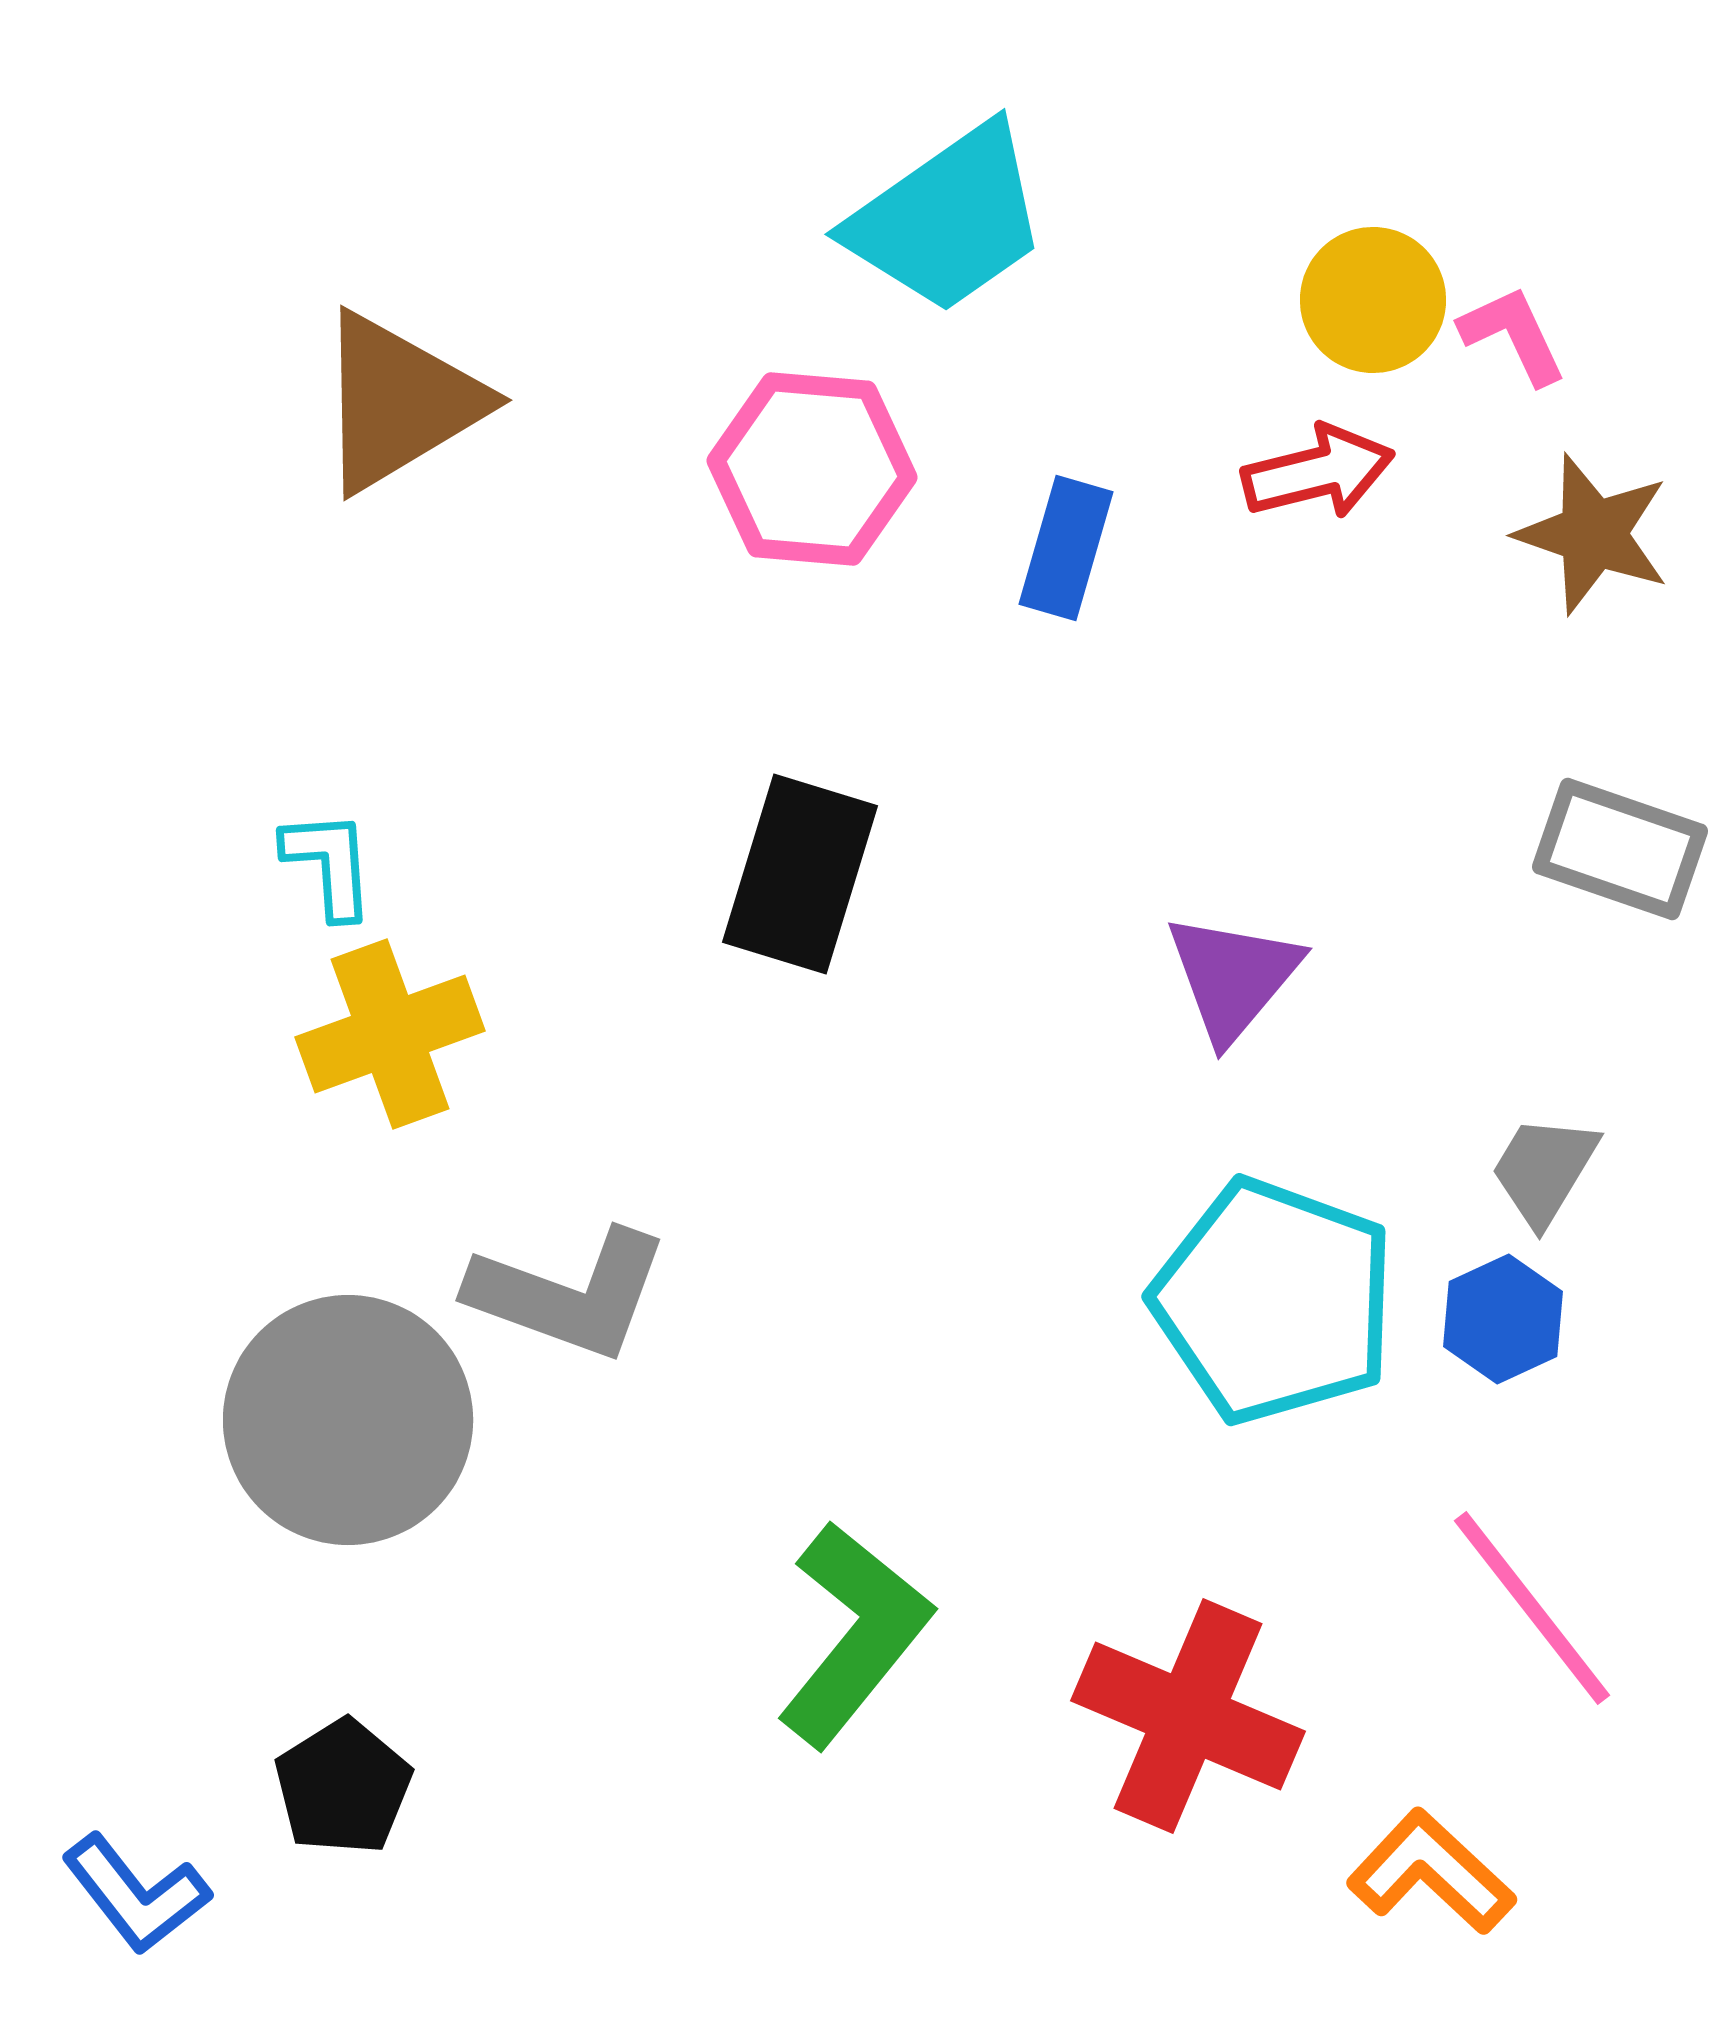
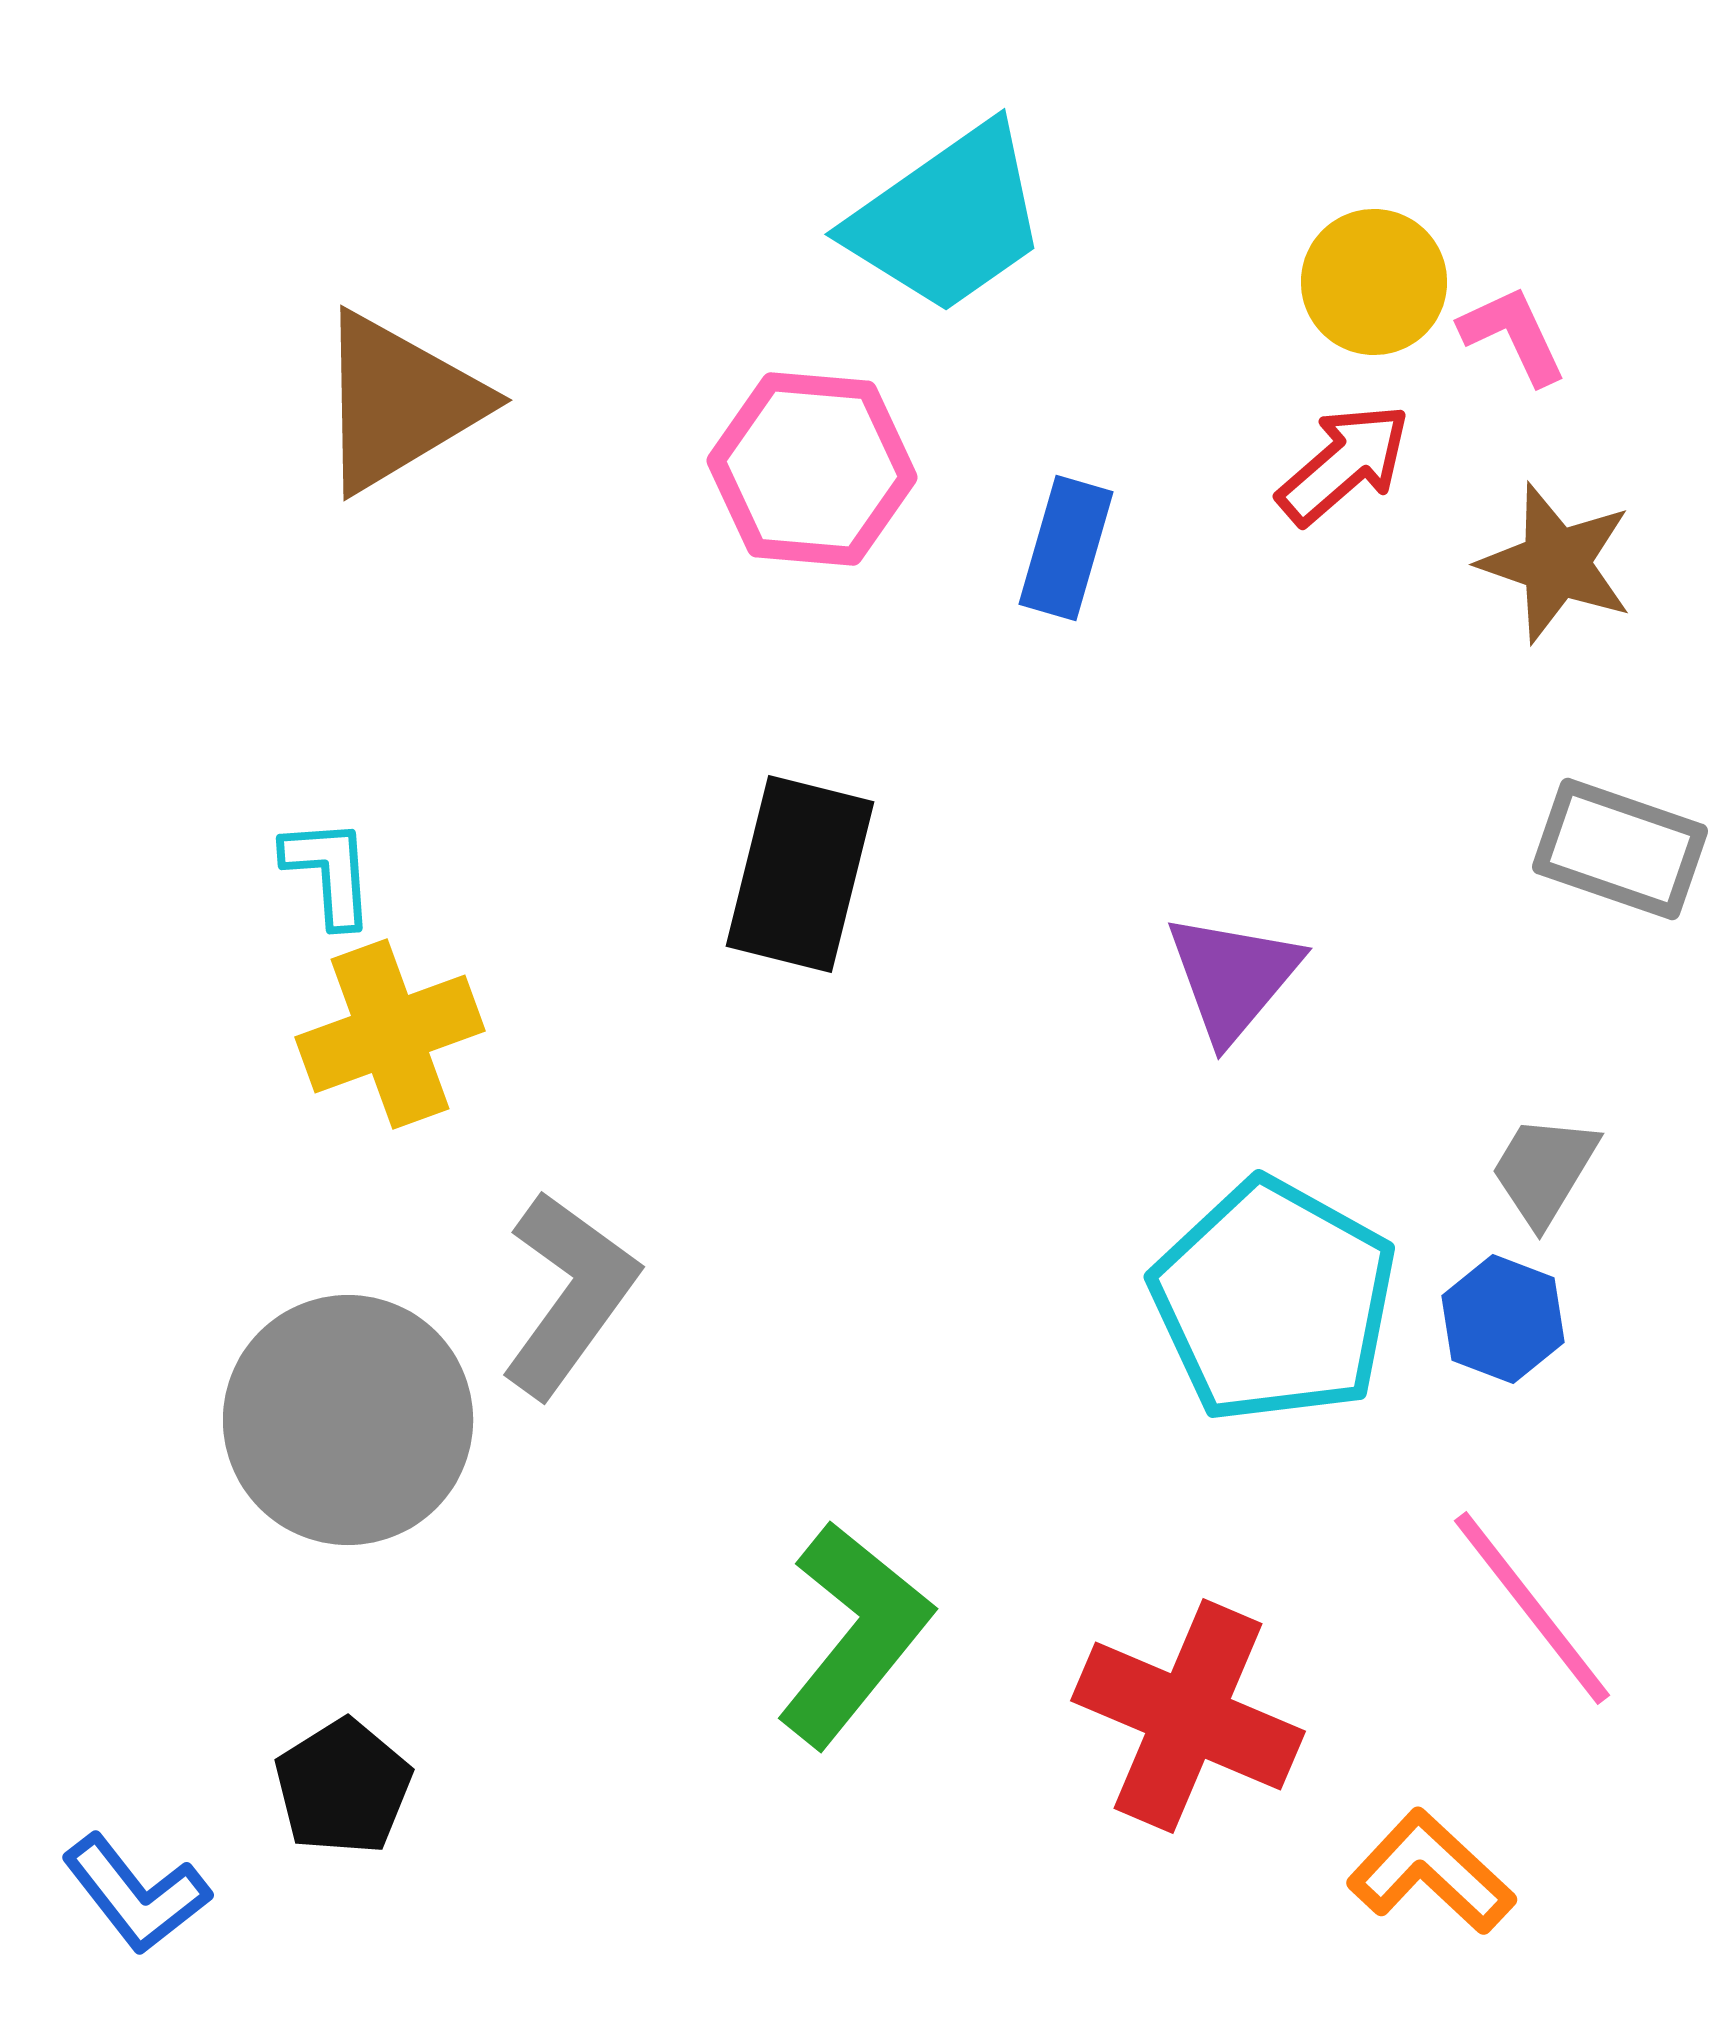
yellow circle: moved 1 px right, 18 px up
red arrow: moved 26 px right, 8 px up; rotated 27 degrees counterclockwise
brown star: moved 37 px left, 29 px down
cyan L-shape: moved 8 px down
black rectangle: rotated 3 degrees counterclockwise
gray L-shape: rotated 74 degrees counterclockwise
cyan pentagon: rotated 9 degrees clockwise
blue hexagon: rotated 14 degrees counterclockwise
